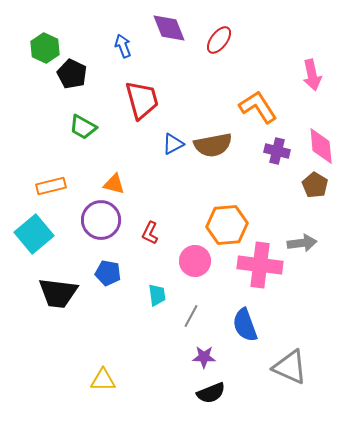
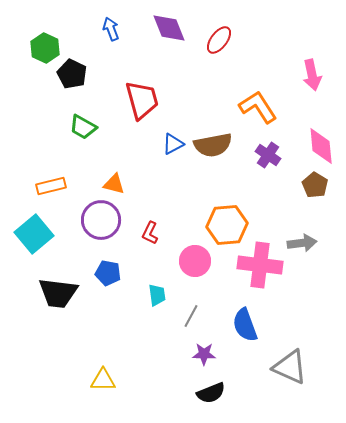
blue arrow: moved 12 px left, 17 px up
purple cross: moved 9 px left, 4 px down; rotated 20 degrees clockwise
purple star: moved 3 px up
